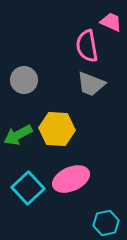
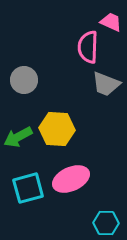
pink semicircle: moved 1 px right, 1 px down; rotated 12 degrees clockwise
gray trapezoid: moved 15 px right
green arrow: moved 2 px down
cyan square: rotated 28 degrees clockwise
cyan hexagon: rotated 15 degrees clockwise
